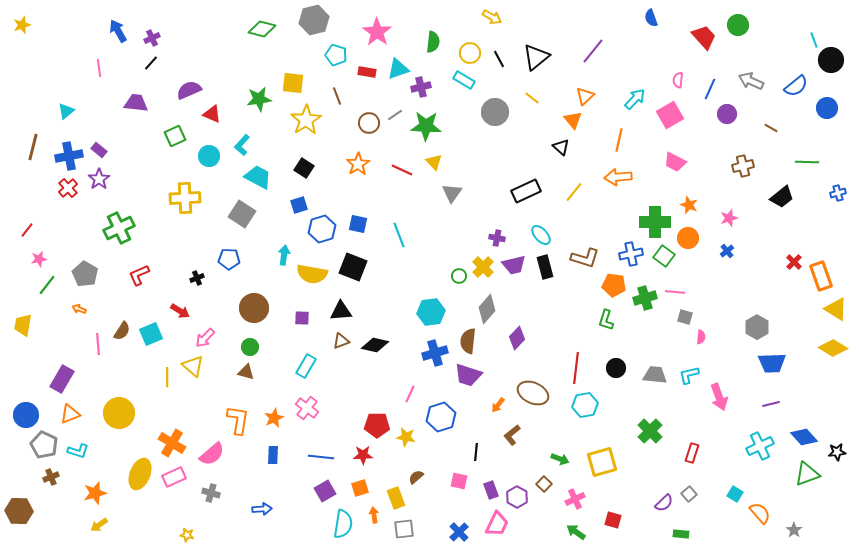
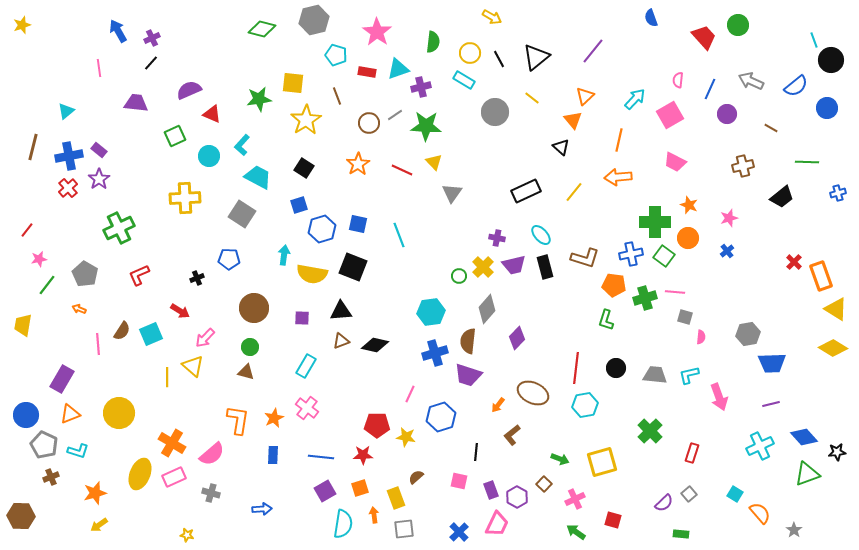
gray hexagon at (757, 327): moved 9 px left, 7 px down; rotated 20 degrees clockwise
brown hexagon at (19, 511): moved 2 px right, 5 px down
